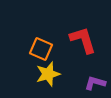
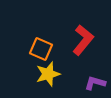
red L-shape: rotated 56 degrees clockwise
